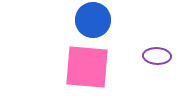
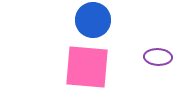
purple ellipse: moved 1 px right, 1 px down
